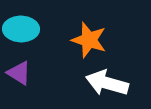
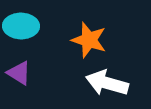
cyan ellipse: moved 3 px up
